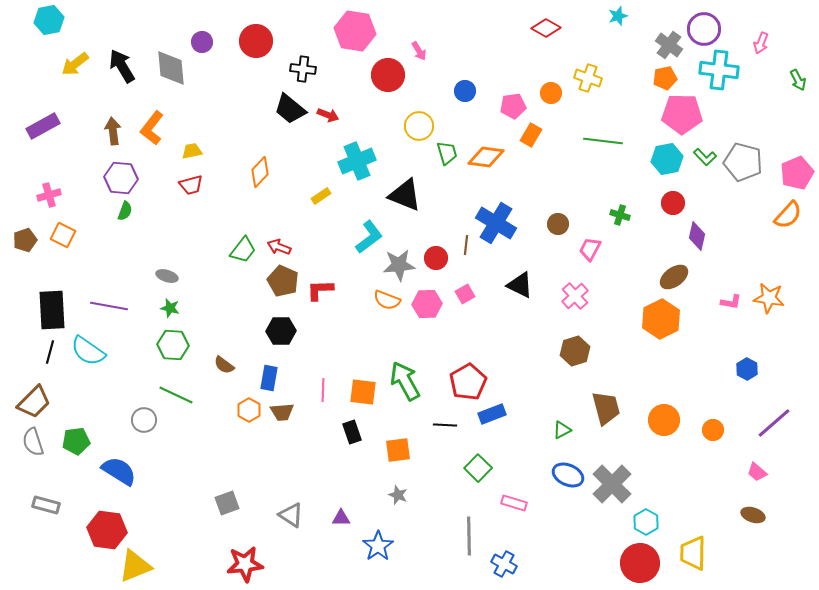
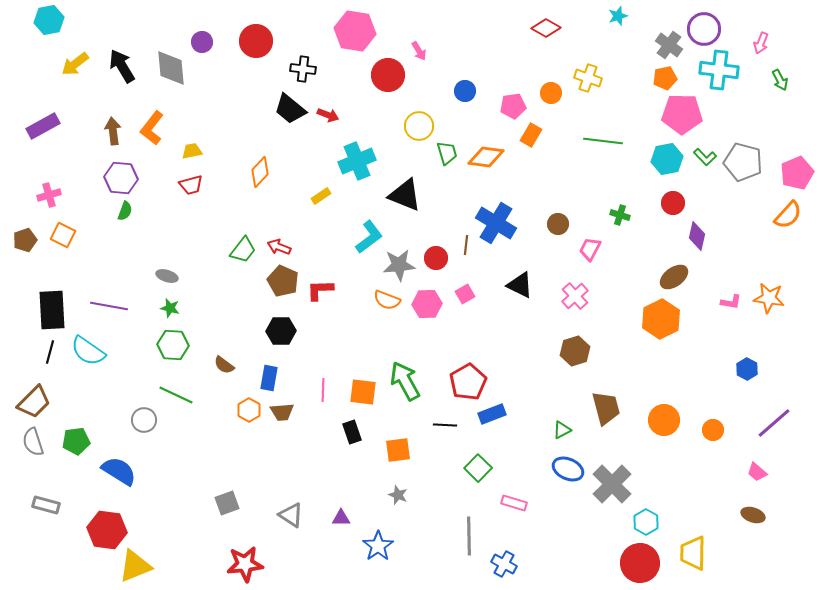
green arrow at (798, 80): moved 18 px left
blue ellipse at (568, 475): moved 6 px up
